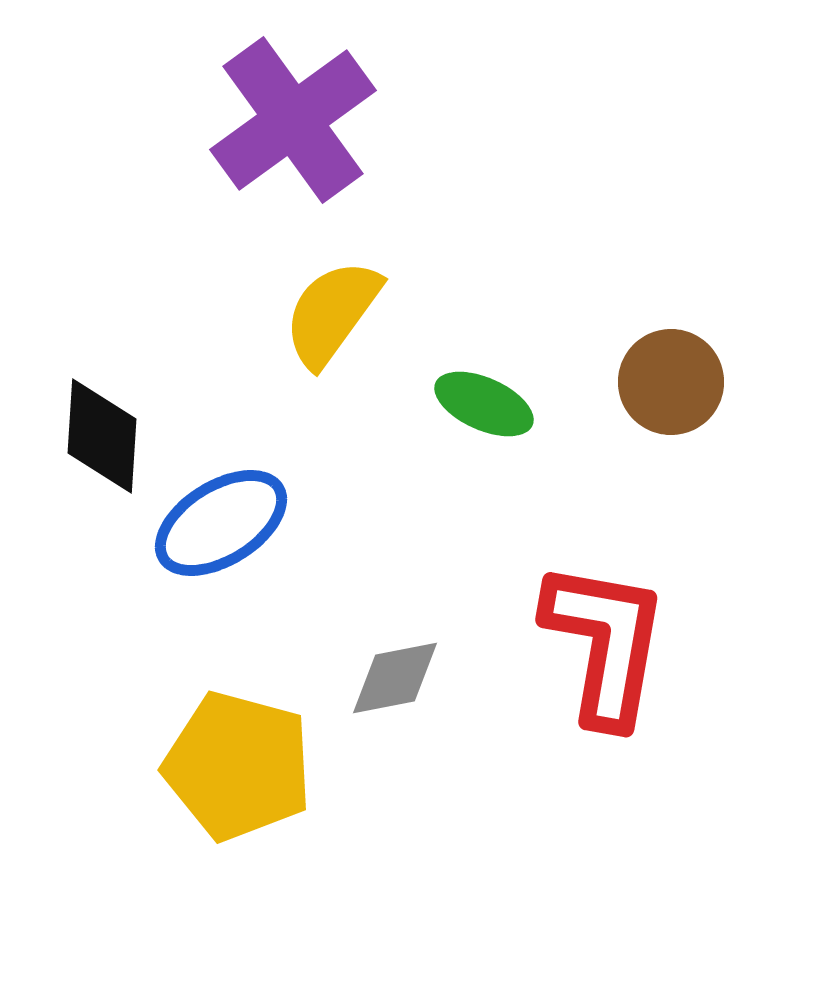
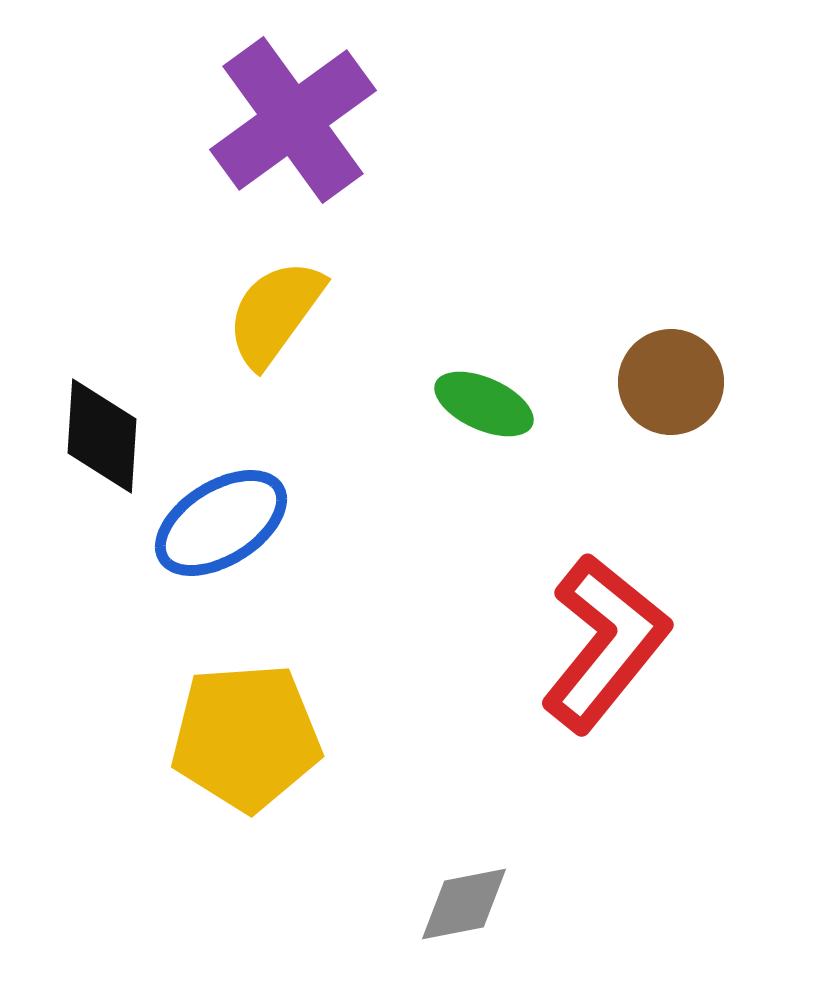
yellow semicircle: moved 57 px left
red L-shape: rotated 29 degrees clockwise
gray diamond: moved 69 px right, 226 px down
yellow pentagon: moved 8 px right, 29 px up; rotated 19 degrees counterclockwise
